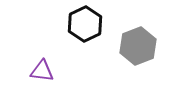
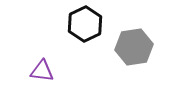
gray hexagon: moved 4 px left, 1 px down; rotated 12 degrees clockwise
